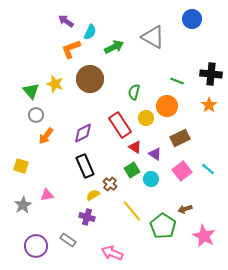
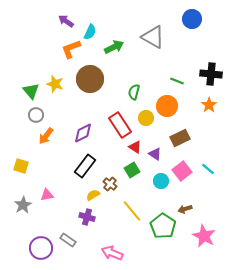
black rectangle: rotated 60 degrees clockwise
cyan circle: moved 10 px right, 2 px down
purple circle: moved 5 px right, 2 px down
